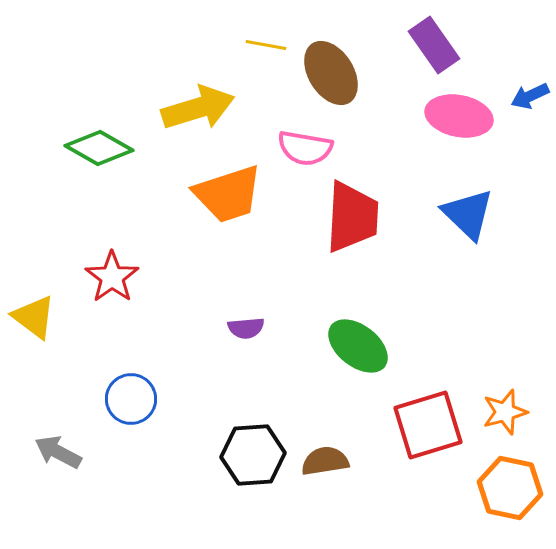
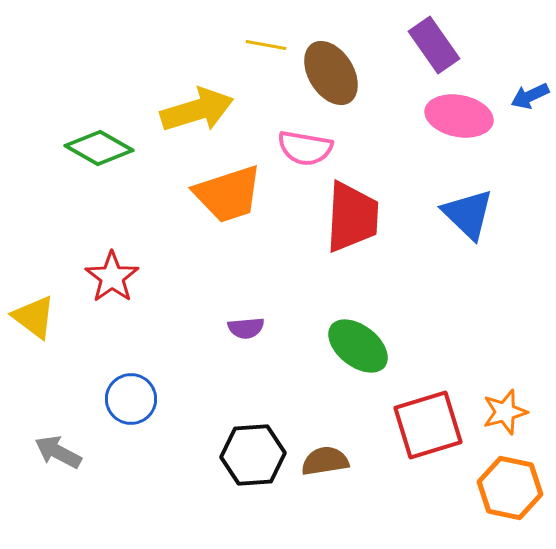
yellow arrow: moved 1 px left, 2 px down
